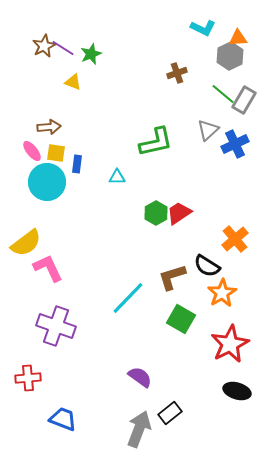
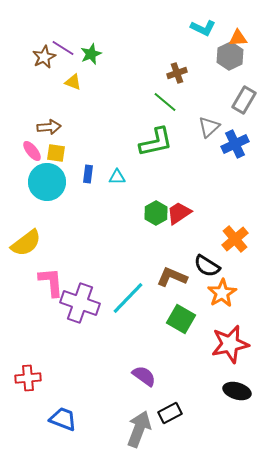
brown star: moved 11 px down
green line: moved 58 px left, 8 px down
gray triangle: moved 1 px right, 3 px up
blue rectangle: moved 11 px right, 10 px down
pink L-shape: moved 3 px right, 14 px down; rotated 20 degrees clockwise
brown L-shape: rotated 40 degrees clockwise
purple cross: moved 24 px right, 23 px up
red star: rotated 15 degrees clockwise
purple semicircle: moved 4 px right, 1 px up
black rectangle: rotated 10 degrees clockwise
